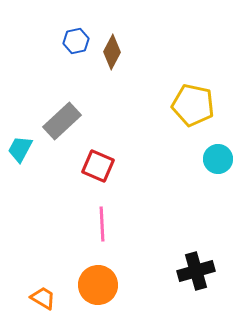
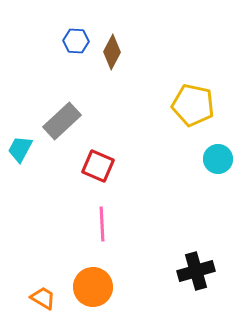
blue hexagon: rotated 15 degrees clockwise
orange circle: moved 5 px left, 2 px down
